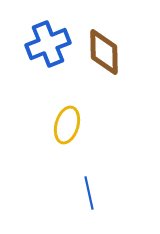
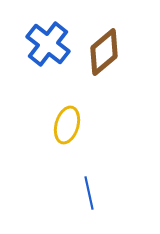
blue cross: rotated 30 degrees counterclockwise
brown diamond: rotated 51 degrees clockwise
